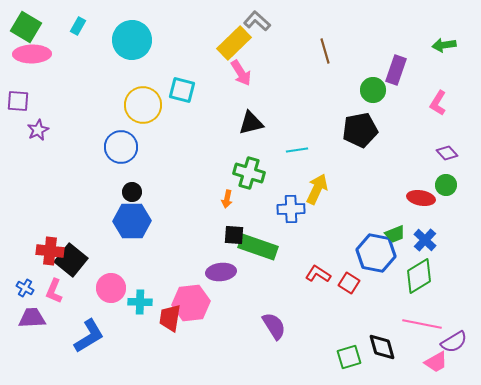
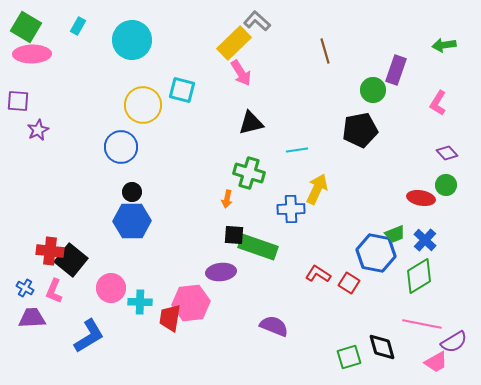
purple semicircle at (274, 326): rotated 36 degrees counterclockwise
